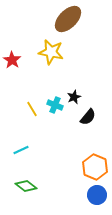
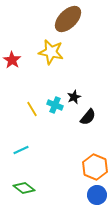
green diamond: moved 2 px left, 2 px down
